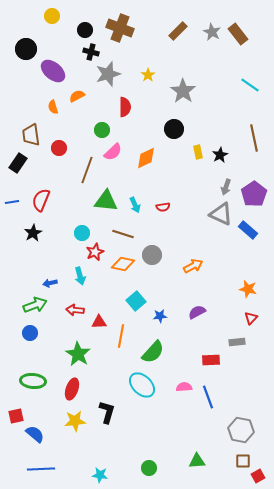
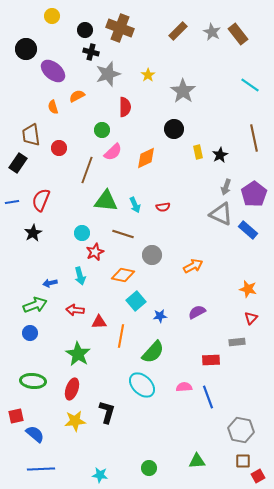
orange diamond at (123, 264): moved 11 px down
